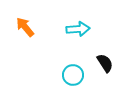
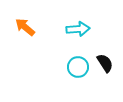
orange arrow: rotated 10 degrees counterclockwise
cyan circle: moved 5 px right, 8 px up
